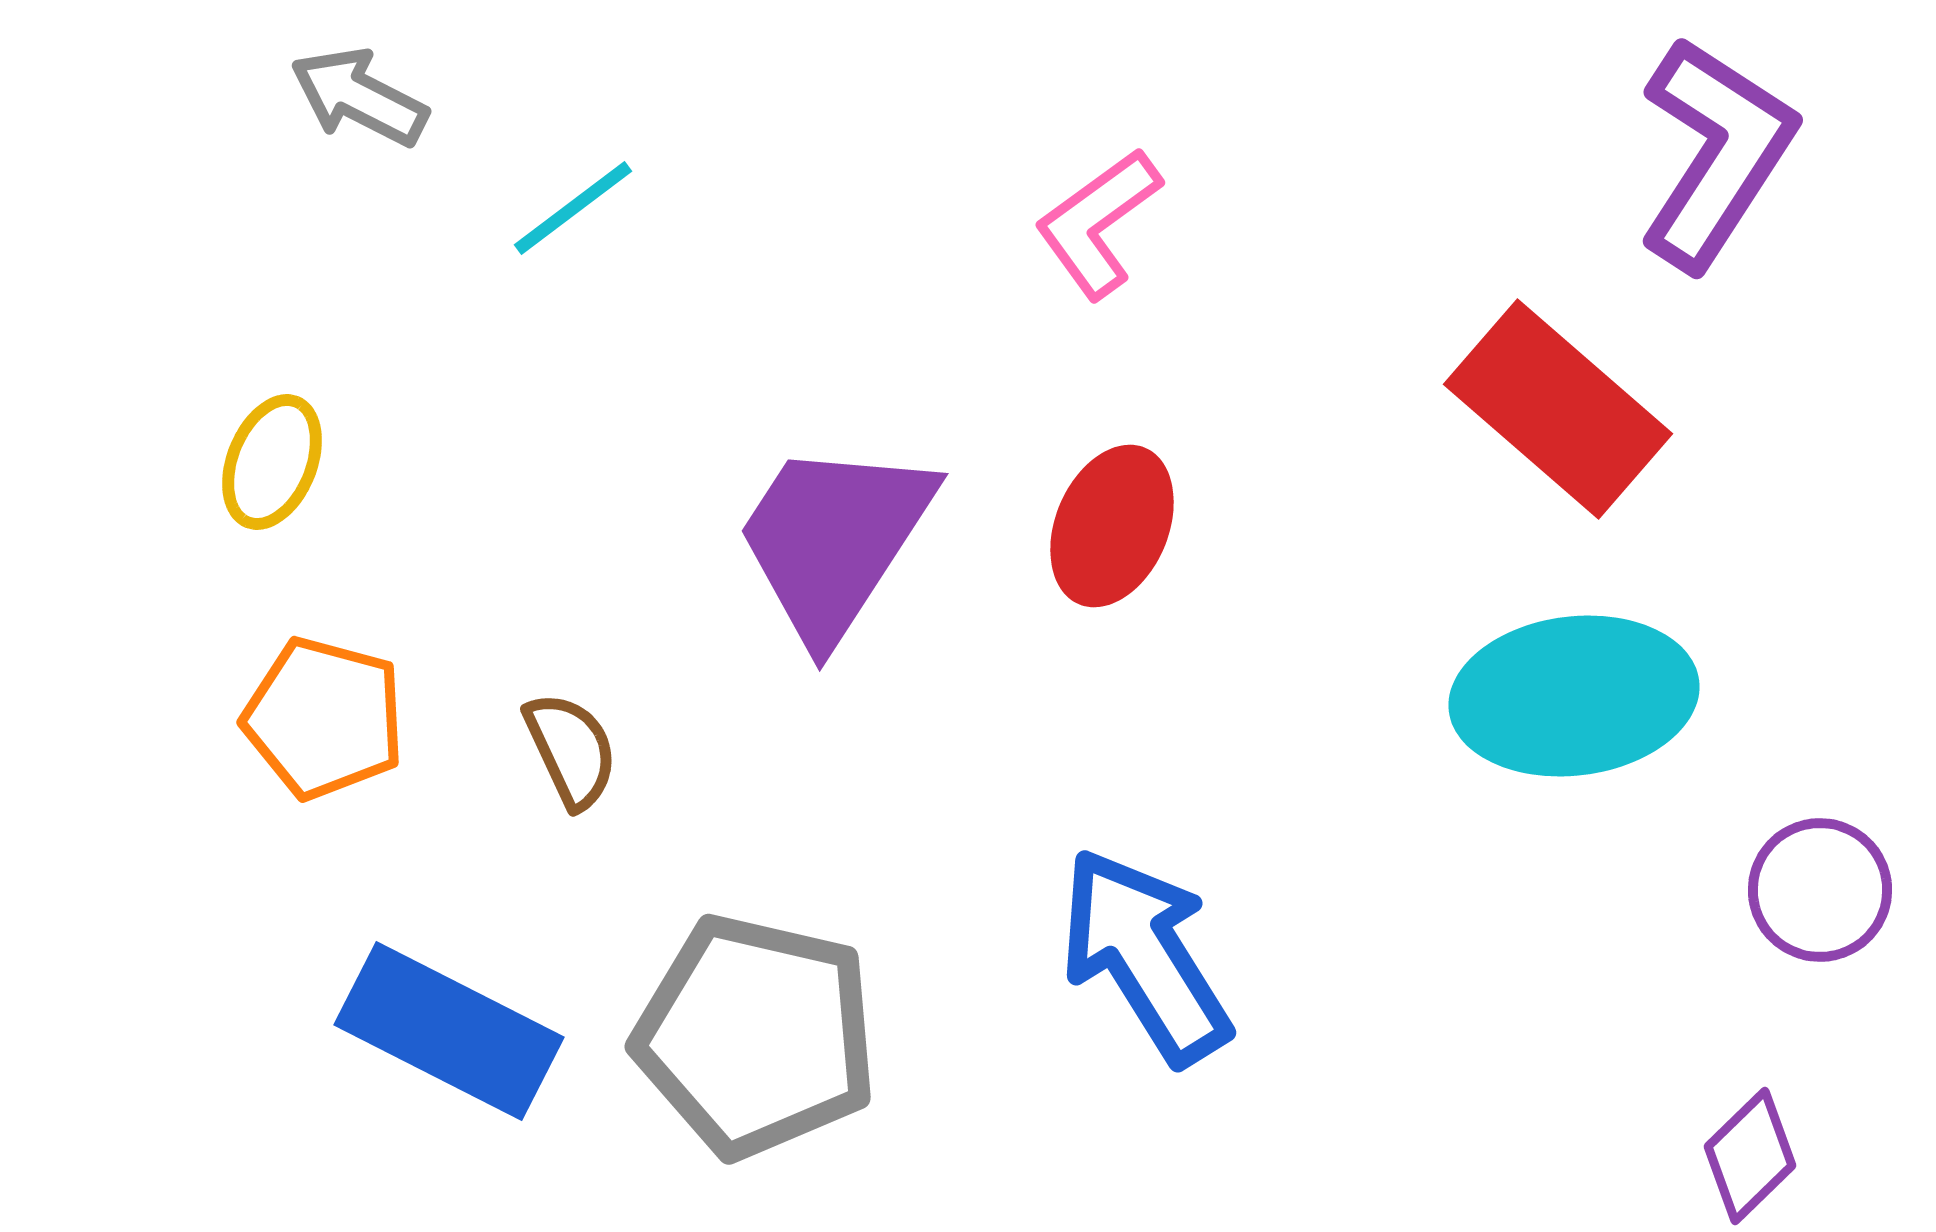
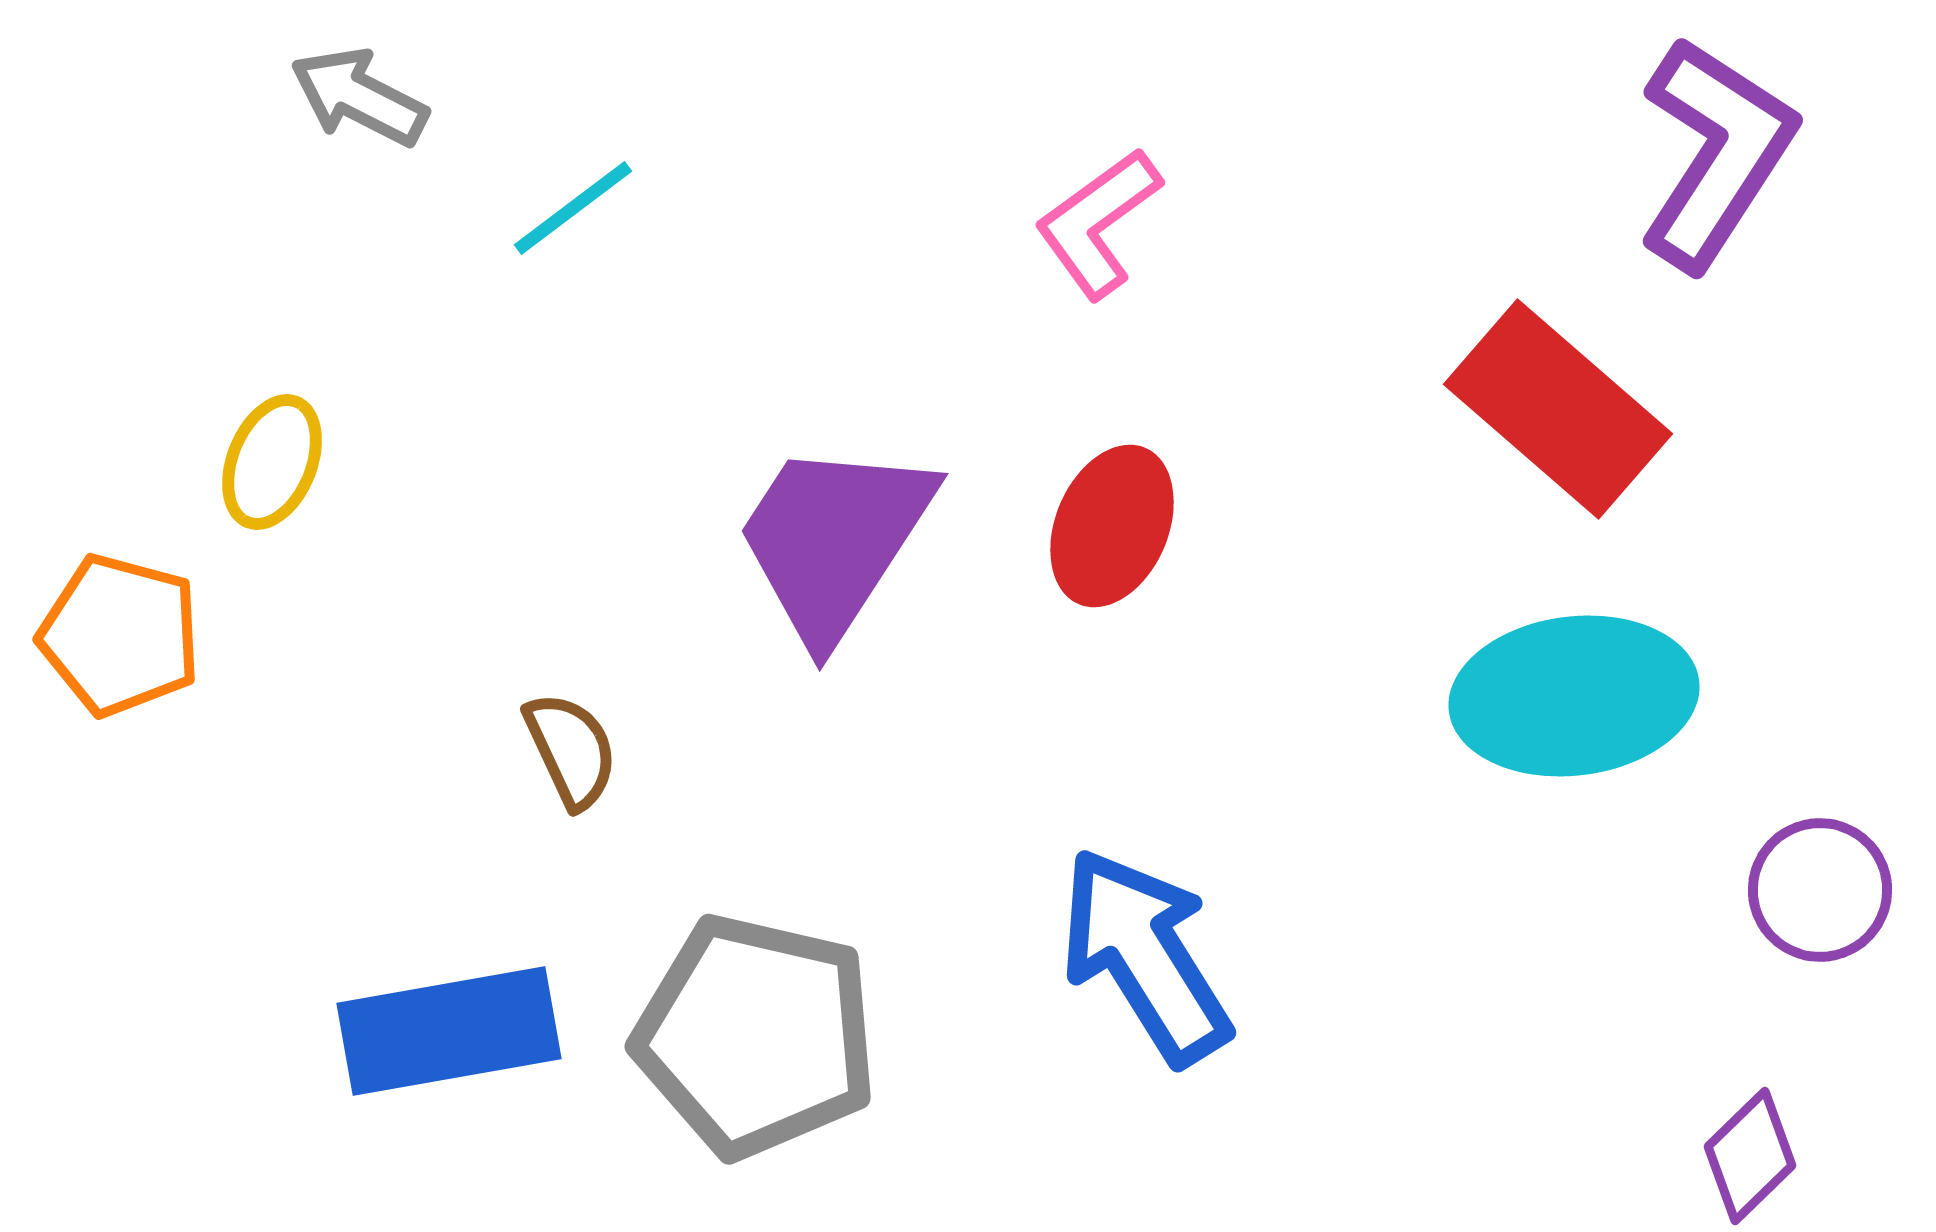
orange pentagon: moved 204 px left, 83 px up
blue rectangle: rotated 37 degrees counterclockwise
